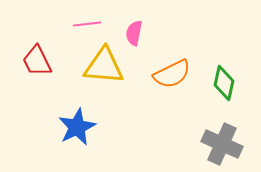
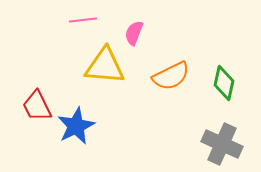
pink line: moved 4 px left, 4 px up
pink semicircle: rotated 10 degrees clockwise
red trapezoid: moved 45 px down
yellow triangle: moved 1 px right
orange semicircle: moved 1 px left, 2 px down
blue star: moved 1 px left, 1 px up
